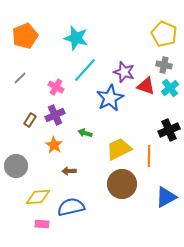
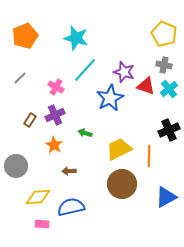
cyan cross: moved 1 px left, 1 px down
